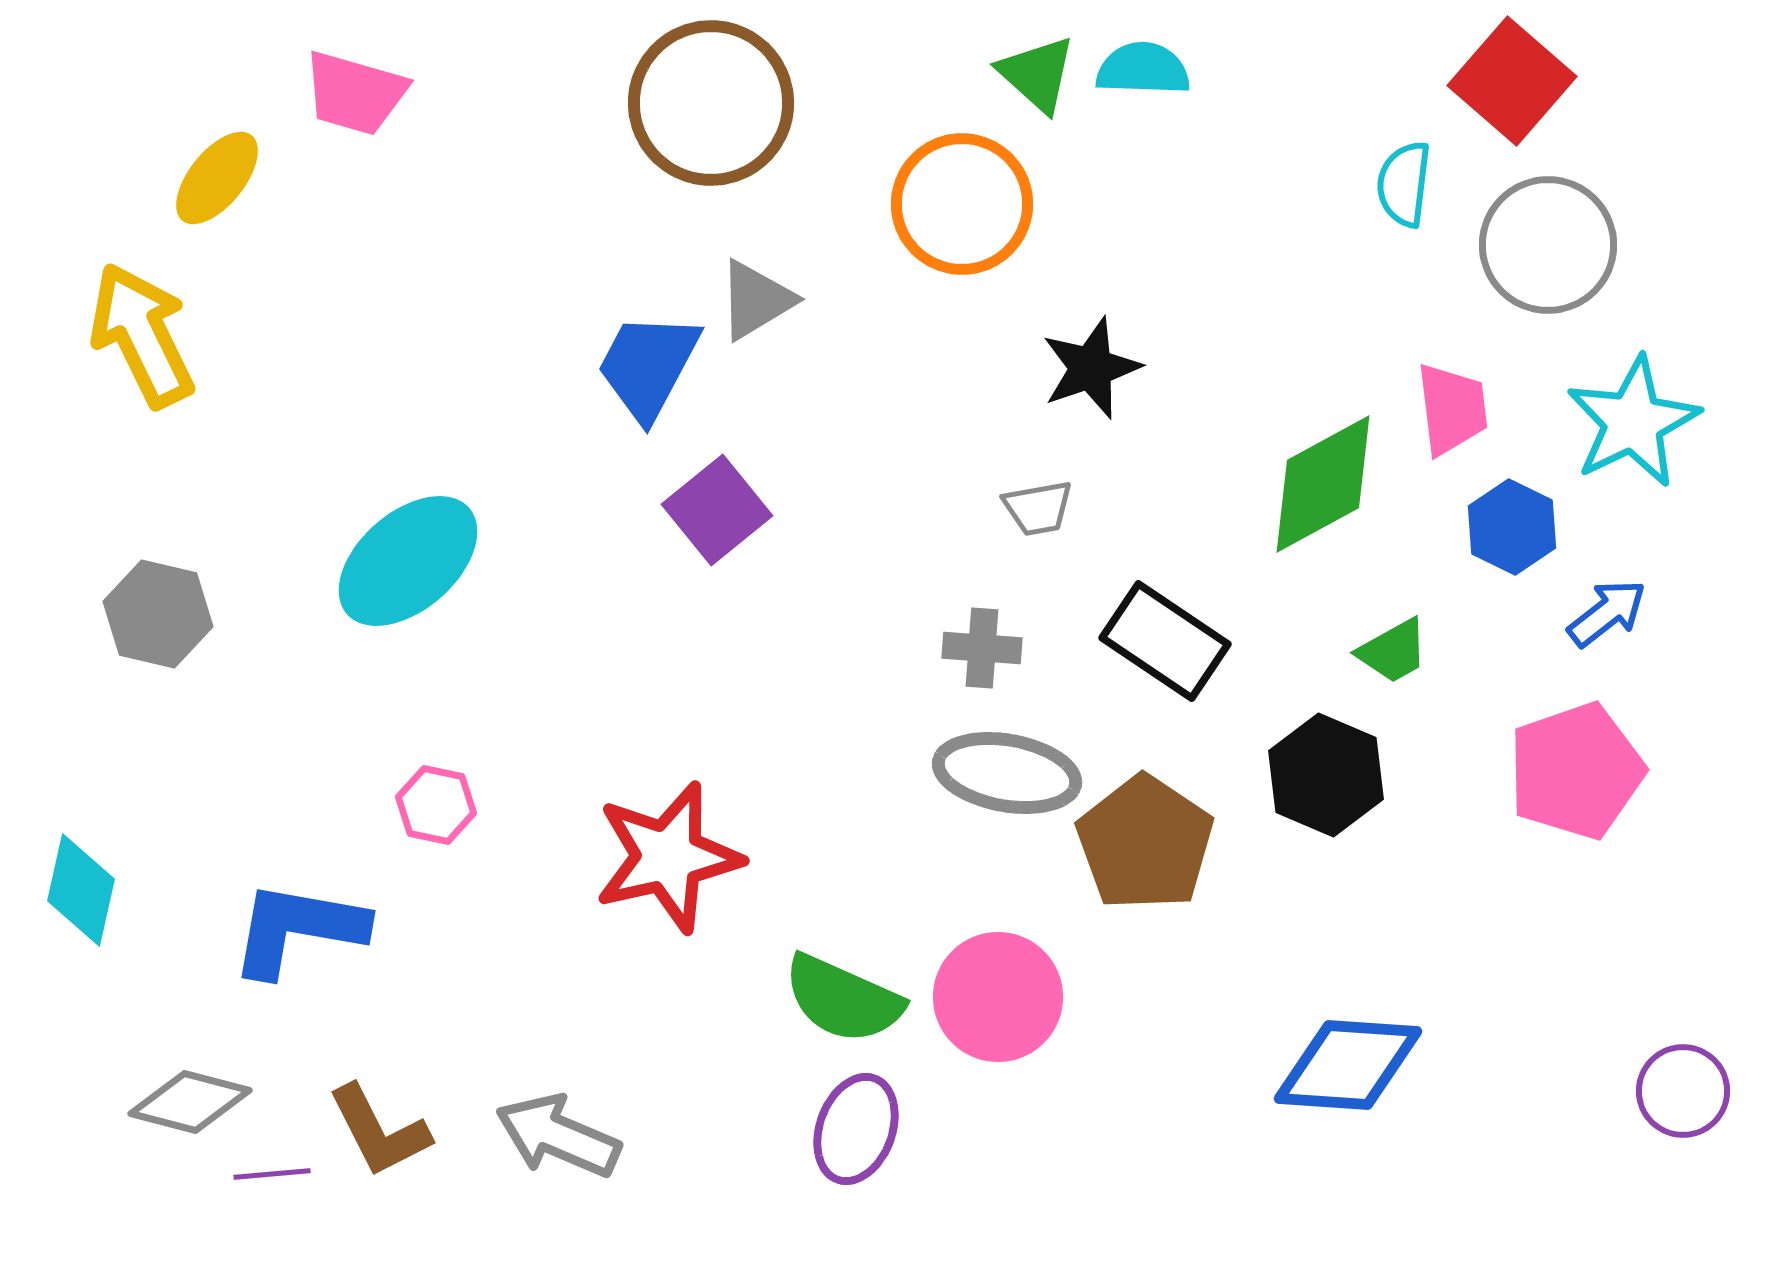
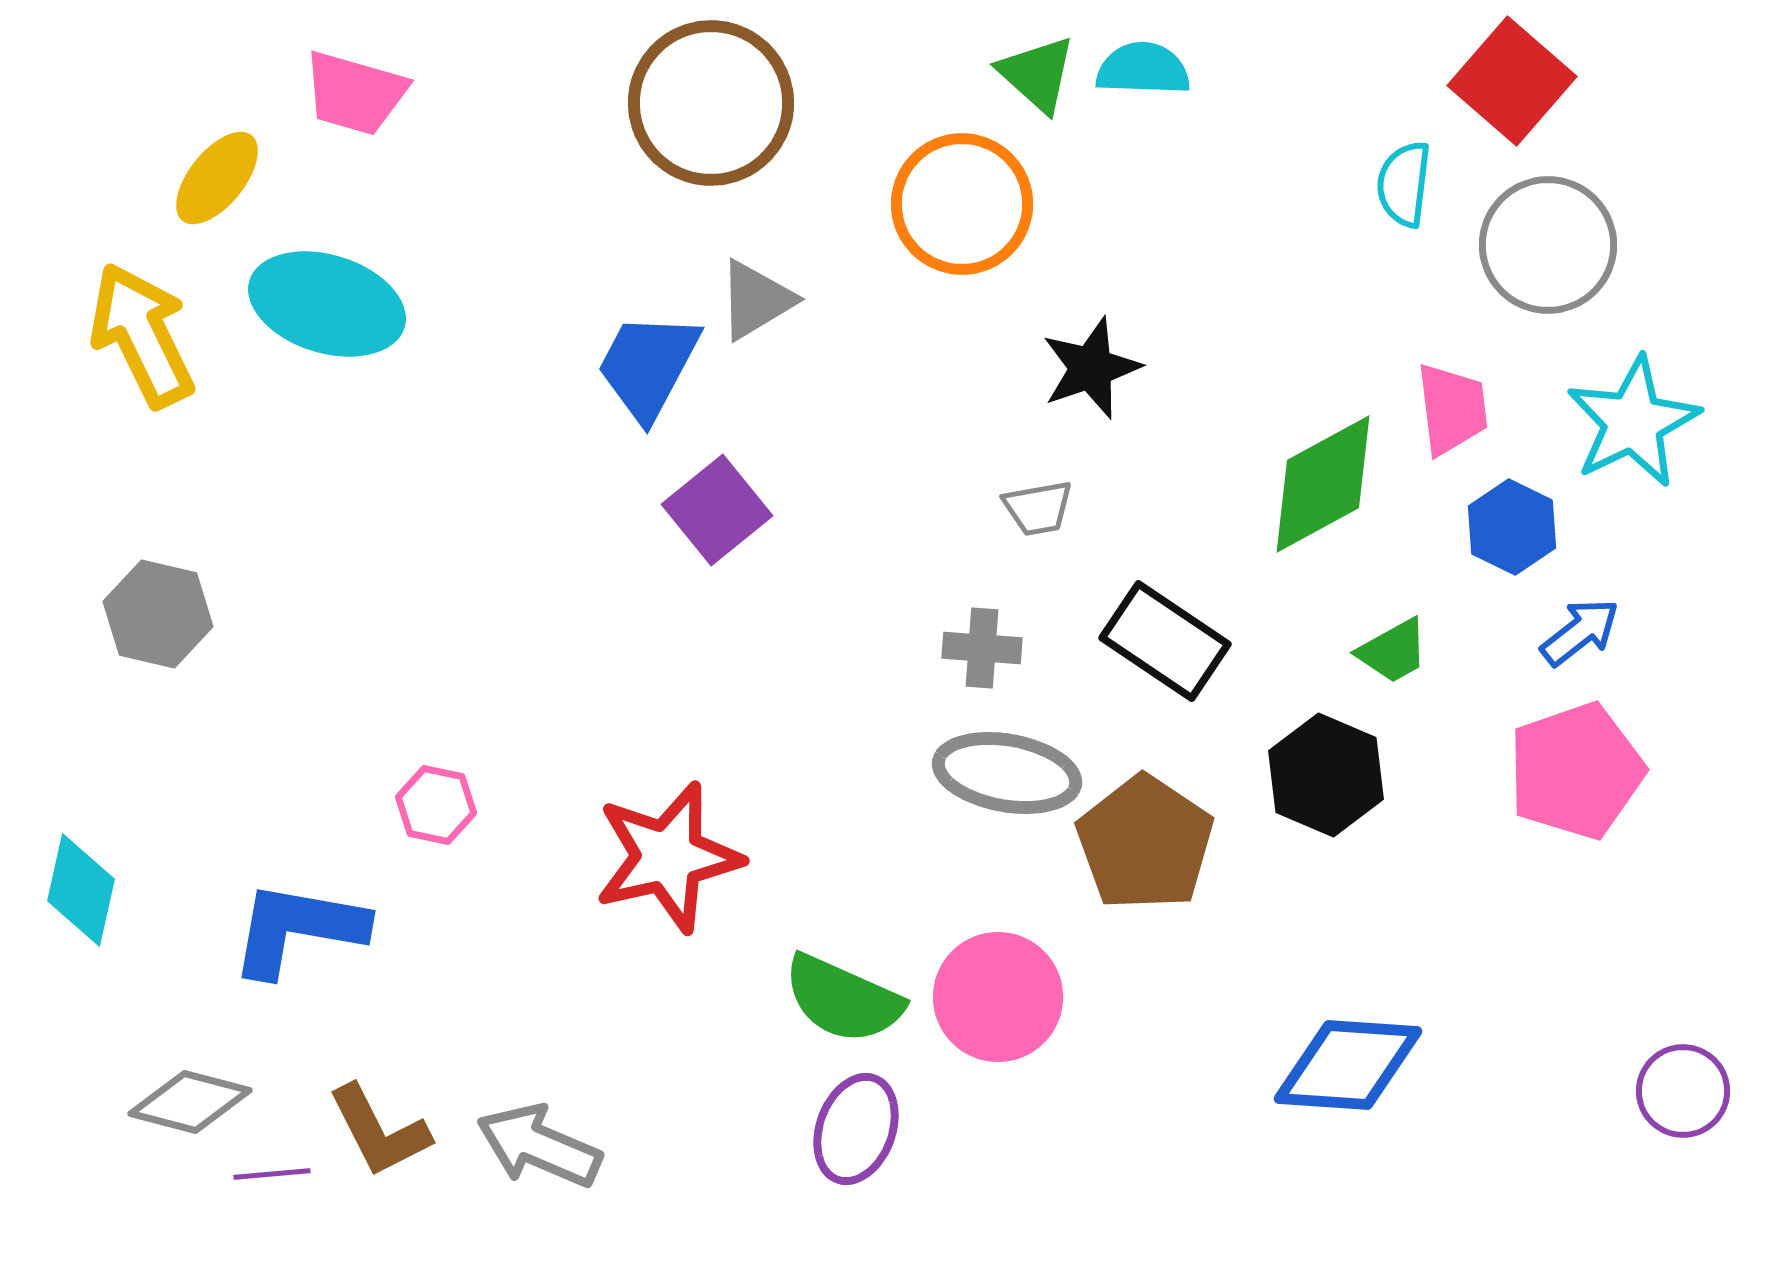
cyan ellipse at (408, 561): moved 81 px left, 257 px up; rotated 58 degrees clockwise
blue arrow at (1607, 613): moved 27 px left, 19 px down
gray arrow at (558, 1136): moved 19 px left, 10 px down
